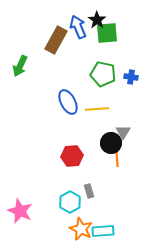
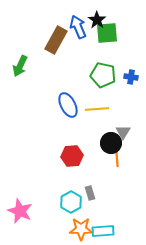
green pentagon: moved 1 px down
blue ellipse: moved 3 px down
gray rectangle: moved 1 px right, 2 px down
cyan hexagon: moved 1 px right
orange star: rotated 25 degrees counterclockwise
